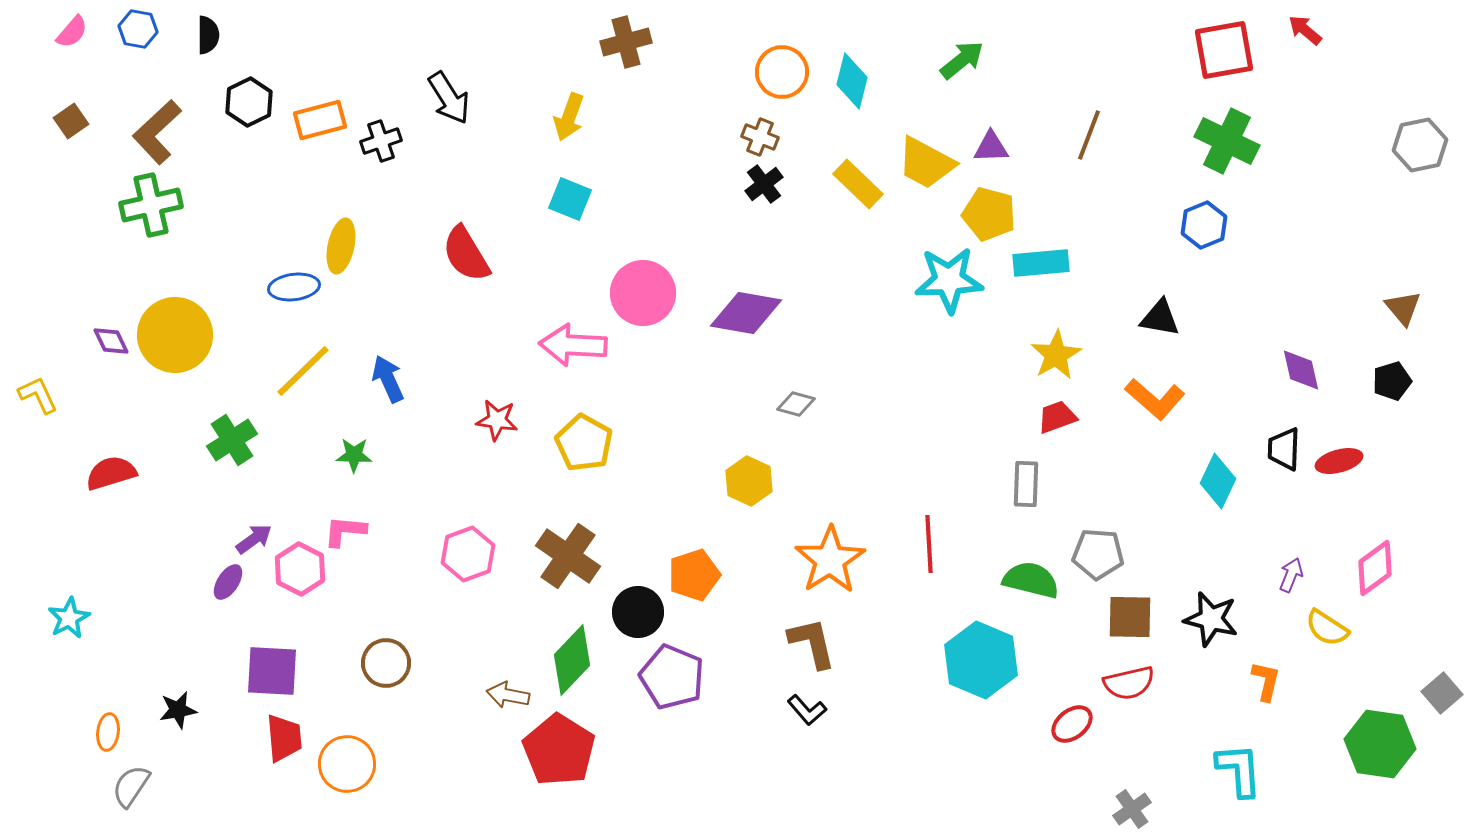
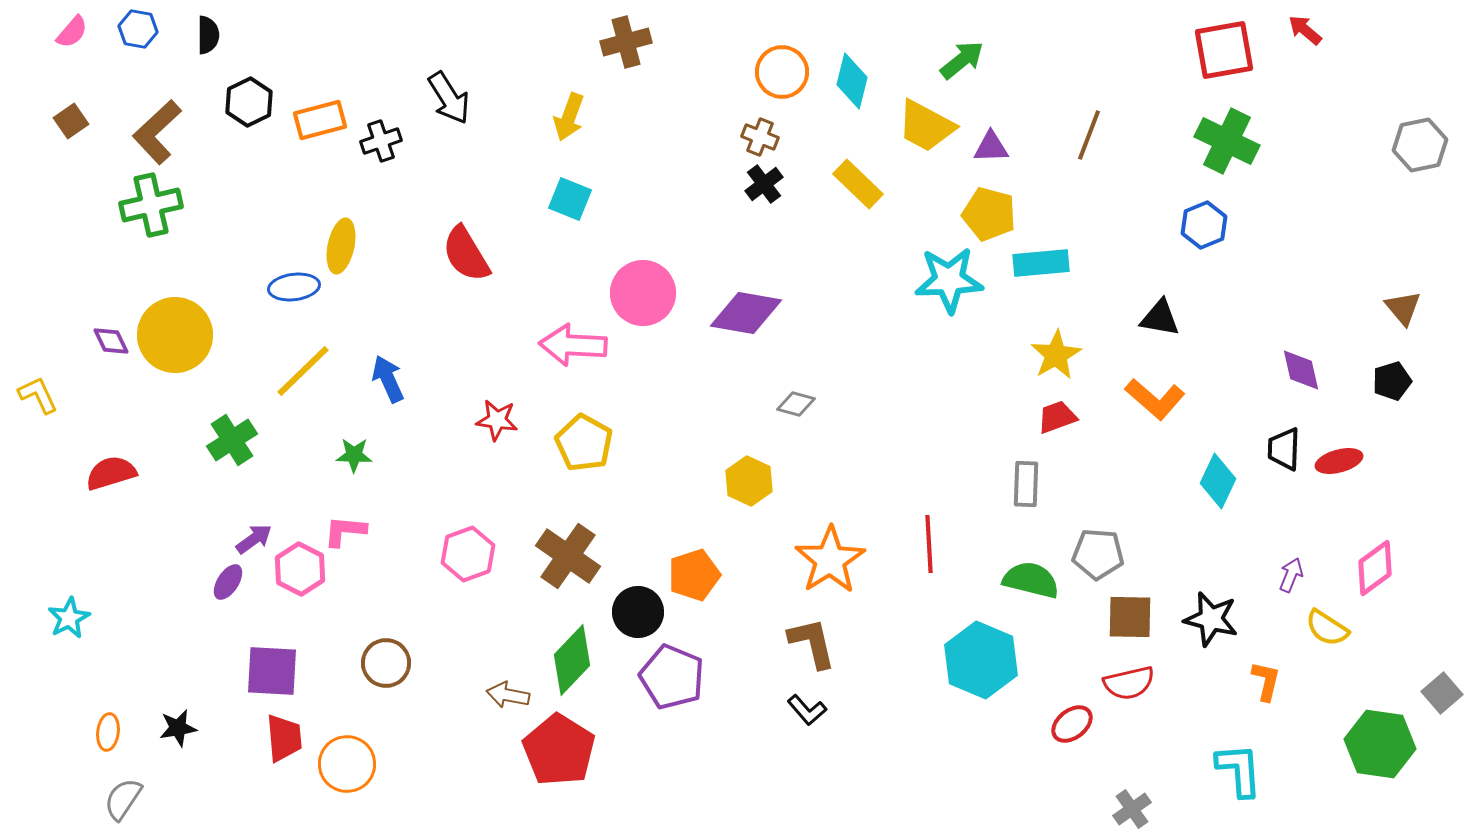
yellow trapezoid at (926, 163): moved 37 px up
black star at (178, 710): moved 18 px down
gray semicircle at (131, 786): moved 8 px left, 13 px down
